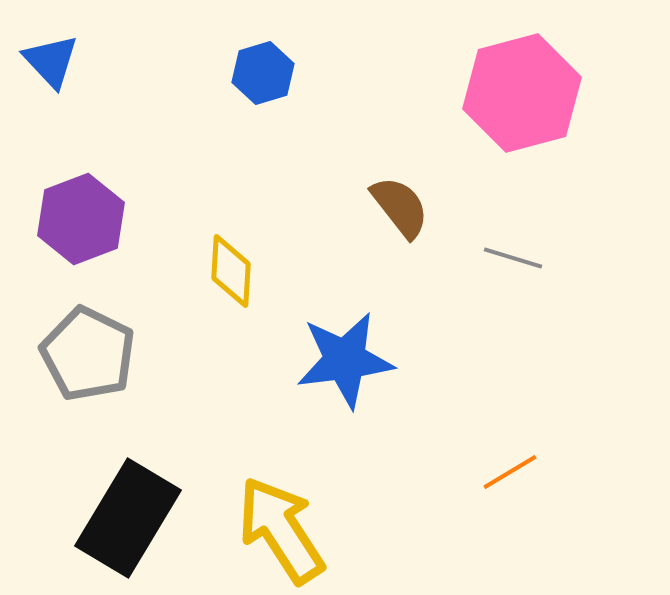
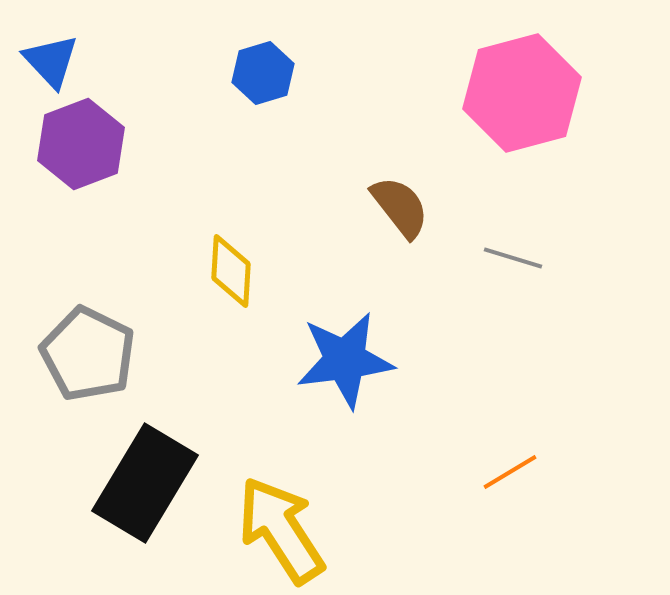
purple hexagon: moved 75 px up
black rectangle: moved 17 px right, 35 px up
